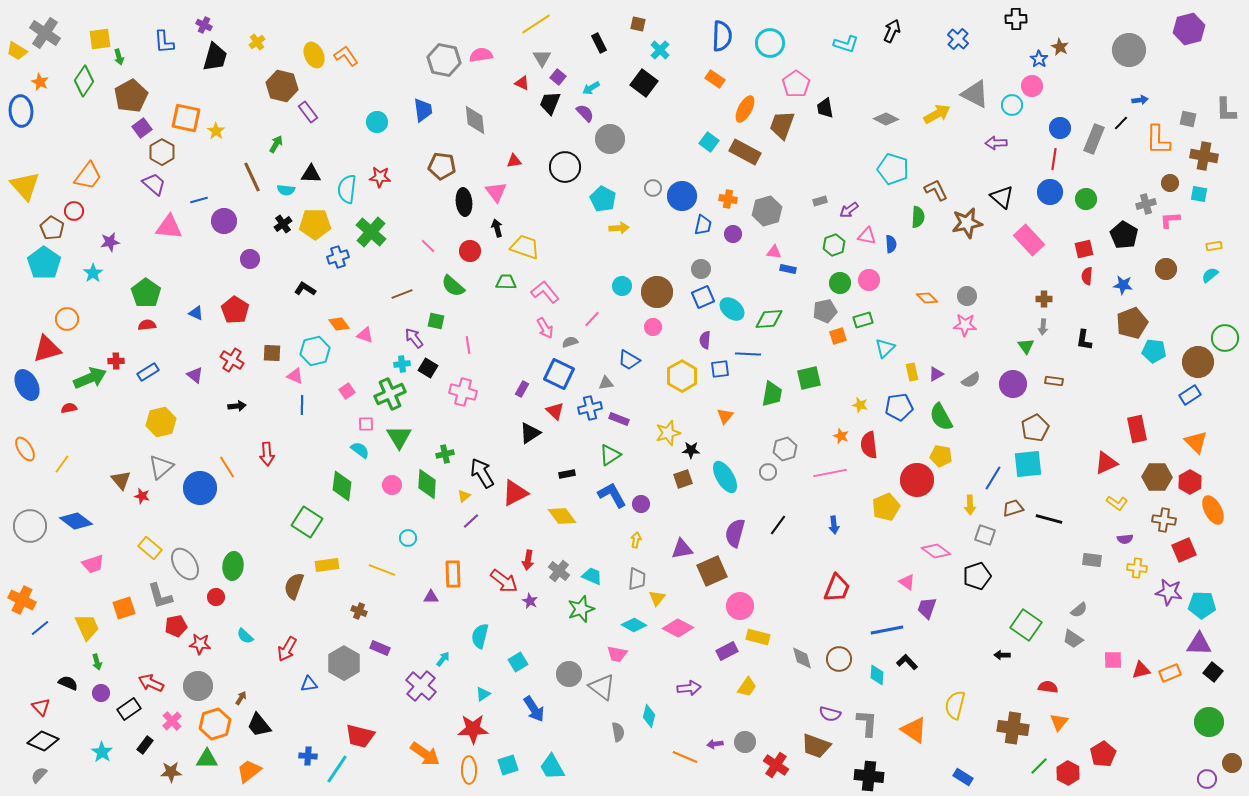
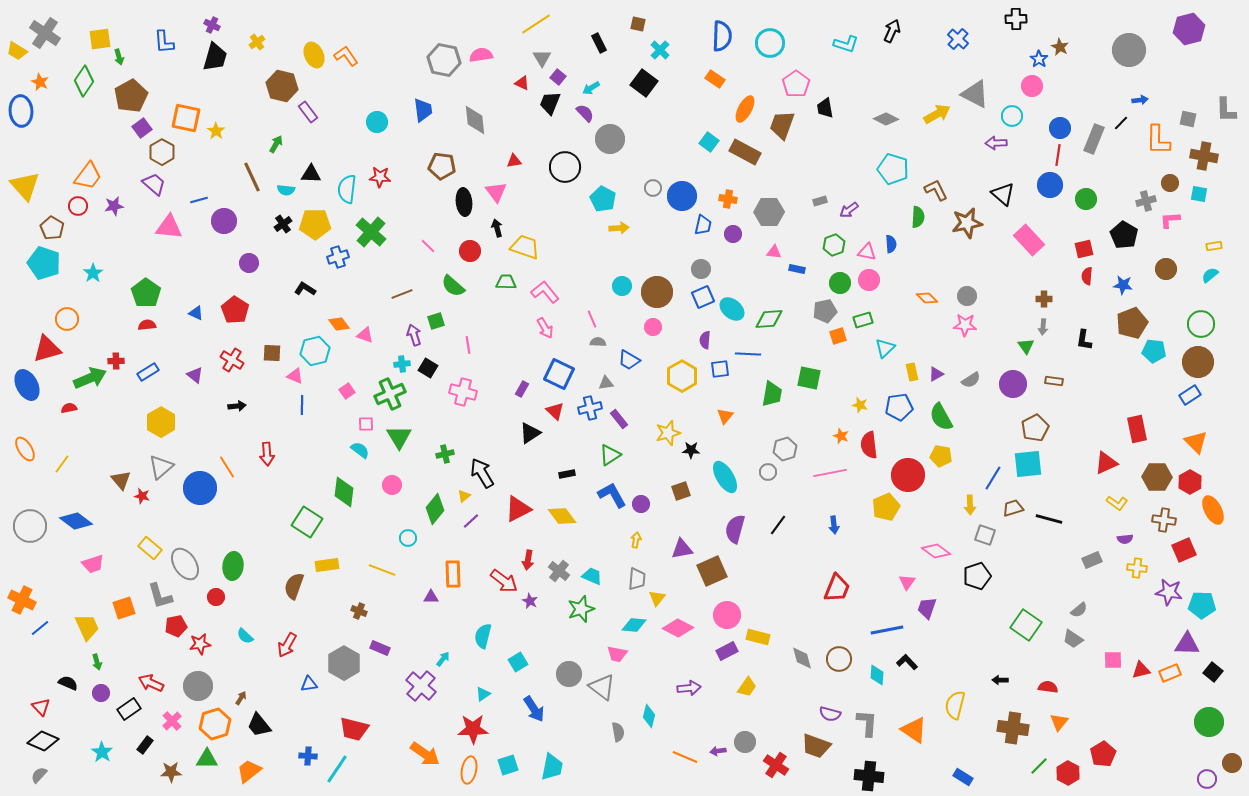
purple cross at (204, 25): moved 8 px right
cyan circle at (1012, 105): moved 11 px down
red line at (1054, 159): moved 4 px right, 4 px up
blue circle at (1050, 192): moved 7 px up
black triangle at (1002, 197): moved 1 px right, 3 px up
gray cross at (1146, 204): moved 3 px up
red circle at (74, 211): moved 4 px right, 5 px up
gray hexagon at (767, 211): moved 2 px right, 1 px down; rotated 16 degrees clockwise
pink triangle at (867, 236): moved 16 px down
purple star at (110, 242): moved 4 px right, 36 px up
purple circle at (250, 259): moved 1 px left, 4 px down
cyan pentagon at (44, 263): rotated 16 degrees counterclockwise
blue rectangle at (788, 269): moved 9 px right
pink line at (592, 319): rotated 66 degrees counterclockwise
green square at (436, 321): rotated 30 degrees counterclockwise
purple arrow at (414, 338): moved 3 px up; rotated 20 degrees clockwise
green circle at (1225, 338): moved 24 px left, 14 px up
gray semicircle at (570, 342): moved 28 px right; rotated 21 degrees clockwise
green square at (809, 378): rotated 25 degrees clockwise
purple rectangle at (619, 419): rotated 30 degrees clockwise
yellow hexagon at (161, 422): rotated 16 degrees counterclockwise
brown square at (683, 479): moved 2 px left, 12 px down
red circle at (917, 480): moved 9 px left, 5 px up
green diamond at (427, 484): moved 8 px right, 25 px down; rotated 36 degrees clockwise
green diamond at (342, 486): moved 2 px right, 6 px down
red triangle at (515, 493): moved 3 px right, 16 px down
purple semicircle at (735, 533): moved 4 px up
gray rectangle at (1092, 560): rotated 30 degrees counterclockwise
pink triangle at (907, 582): rotated 30 degrees clockwise
pink circle at (740, 606): moved 13 px left, 9 px down
cyan diamond at (634, 625): rotated 25 degrees counterclockwise
cyan semicircle at (480, 636): moved 3 px right
red star at (200, 644): rotated 15 degrees counterclockwise
purple triangle at (1199, 644): moved 12 px left
red arrow at (287, 649): moved 4 px up
black arrow at (1002, 655): moved 2 px left, 25 px down
red trapezoid at (360, 736): moved 6 px left, 7 px up
purple arrow at (715, 744): moved 3 px right, 7 px down
cyan trapezoid at (552, 767): rotated 140 degrees counterclockwise
orange ellipse at (469, 770): rotated 12 degrees clockwise
